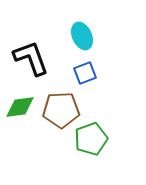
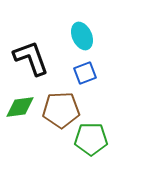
green pentagon: rotated 20 degrees clockwise
